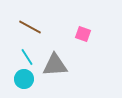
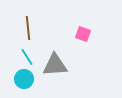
brown line: moved 2 px left, 1 px down; rotated 55 degrees clockwise
